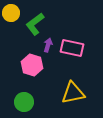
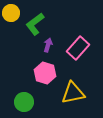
pink rectangle: moved 6 px right; rotated 60 degrees counterclockwise
pink hexagon: moved 13 px right, 8 px down
